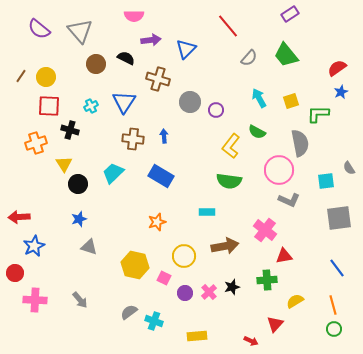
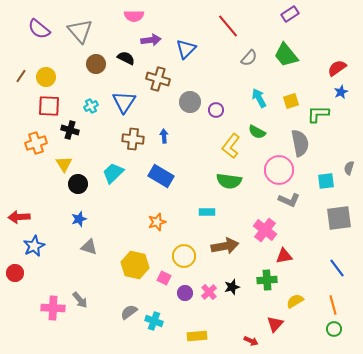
gray semicircle at (349, 168): rotated 48 degrees clockwise
pink cross at (35, 300): moved 18 px right, 8 px down
